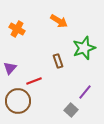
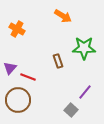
orange arrow: moved 4 px right, 5 px up
green star: rotated 20 degrees clockwise
red line: moved 6 px left, 4 px up; rotated 42 degrees clockwise
brown circle: moved 1 px up
